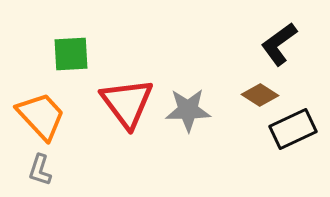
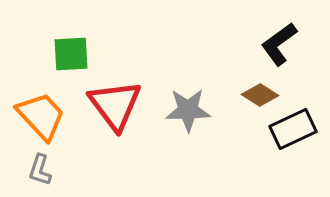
red triangle: moved 12 px left, 2 px down
